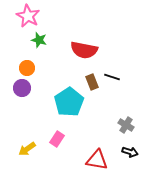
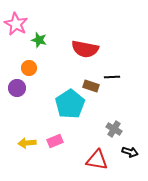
pink star: moved 12 px left, 8 px down
red semicircle: moved 1 px right, 1 px up
orange circle: moved 2 px right
black line: rotated 21 degrees counterclockwise
brown rectangle: moved 1 px left, 4 px down; rotated 49 degrees counterclockwise
purple circle: moved 5 px left
cyan pentagon: moved 1 px right, 2 px down
gray cross: moved 12 px left, 4 px down
pink rectangle: moved 2 px left, 2 px down; rotated 35 degrees clockwise
yellow arrow: moved 6 px up; rotated 30 degrees clockwise
